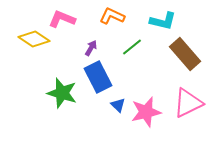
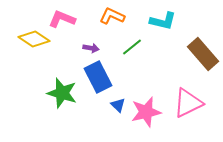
purple arrow: rotated 70 degrees clockwise
brown rectangle: moved 18 px right
